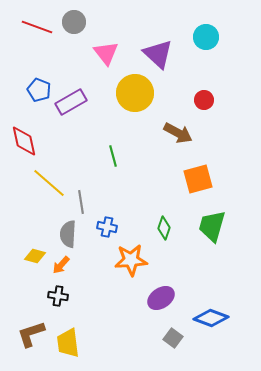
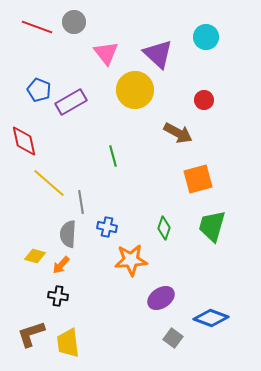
yellow circle: moved 3 px up
